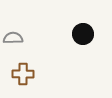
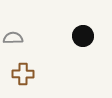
black circle: moved 2 px down
